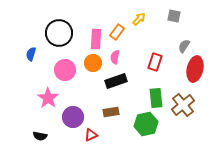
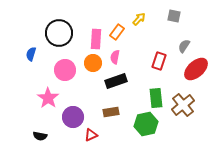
red rectangle: moved 4 px right, 1 px up
red ellipse: moved 1 px right; rotated 35 degrees clockwise
